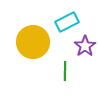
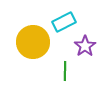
cyan rectangle: moved 3 px left
